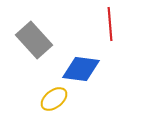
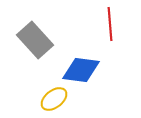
gray rectangle: moved 1 px right
blue diamond: moved 1 px down
